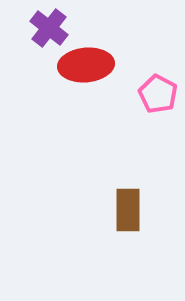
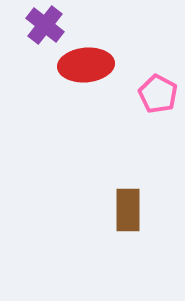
purple cross: moved 4 px left, 3 px up
